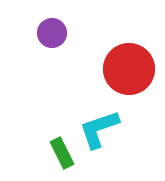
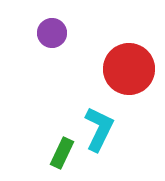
cyan L-shape: rotated 135 degrees clockwise
green rectangle: rotated 52 degrees clockwise
